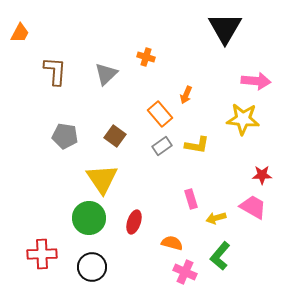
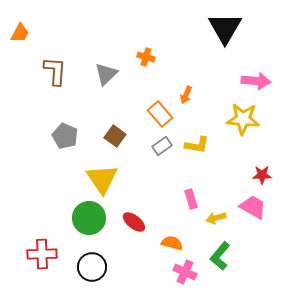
gray pentagon: rotated 15 degrees clockwise
red ellipse: rotated 70 degrees counterclockwise
